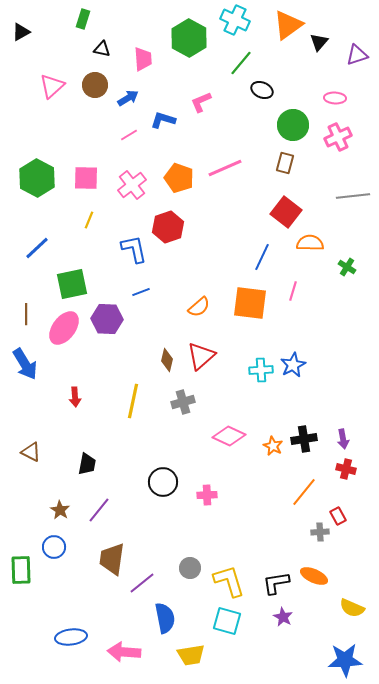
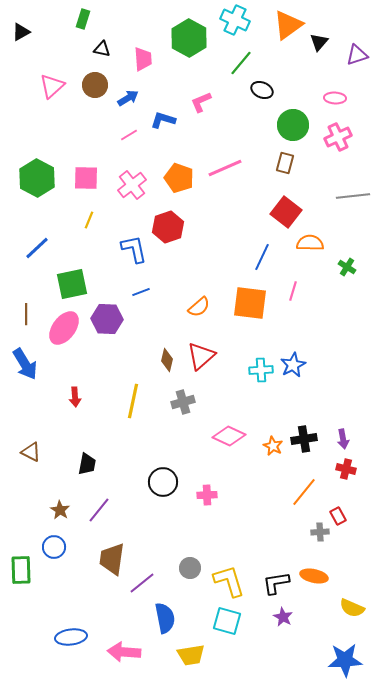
orange ellipse at (314, 576): rotated 12 degrees counterclockwise
